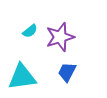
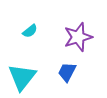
purple star: moved 18 px right
cyan triangle: rotated 44 degrees counterclockwise
